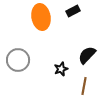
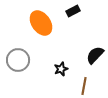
orange ellipse: moved 6 px down; rotated 25 degrees counterclockwise
black semicircle: moved 8 px right
